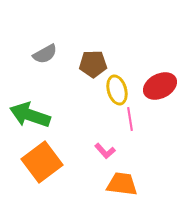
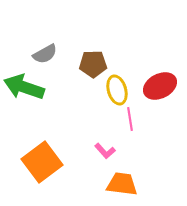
green arrow: moved 6 px left, 28 px up
